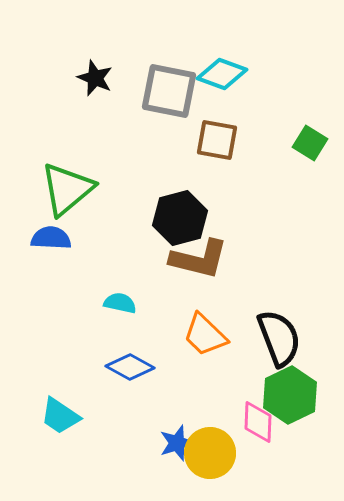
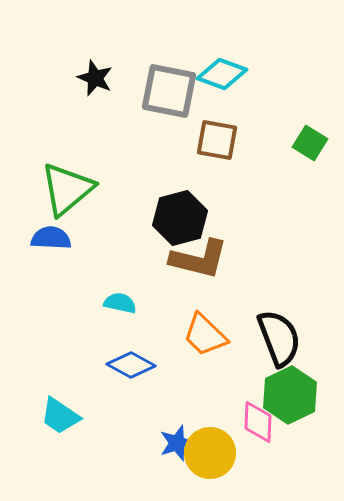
blue diamond: moved 1 px right, 2 px up
